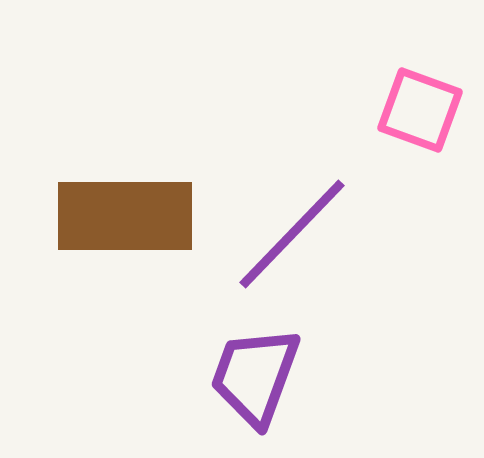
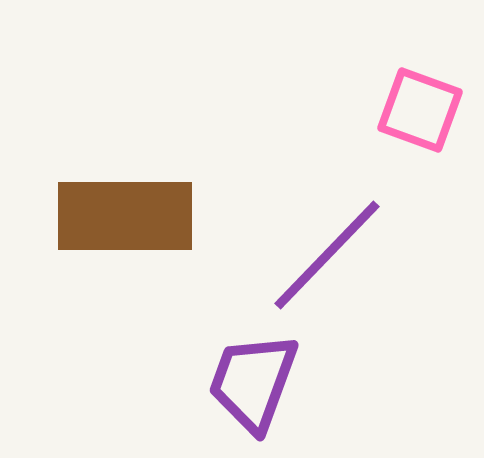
purple line: moved 35 px right, 21 px down
purple trapezoid: moved 2 px left, 6 px down
